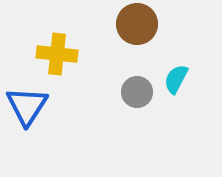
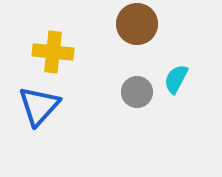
yellow cross: moved 4 px left, 2 px up
blue triangle: moved 12 px right; rotated 9 degrees clockwise
